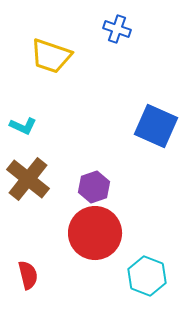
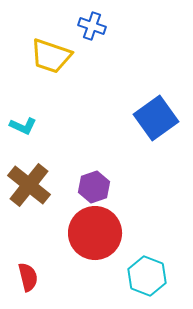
blue cross: moved 25 px left, 3 px up
blue square: moved 8 px up; rotated 30 degrees clockwise
brown cross: moved 1 px right, 6 px down
red semicircle: moved 2 px down
